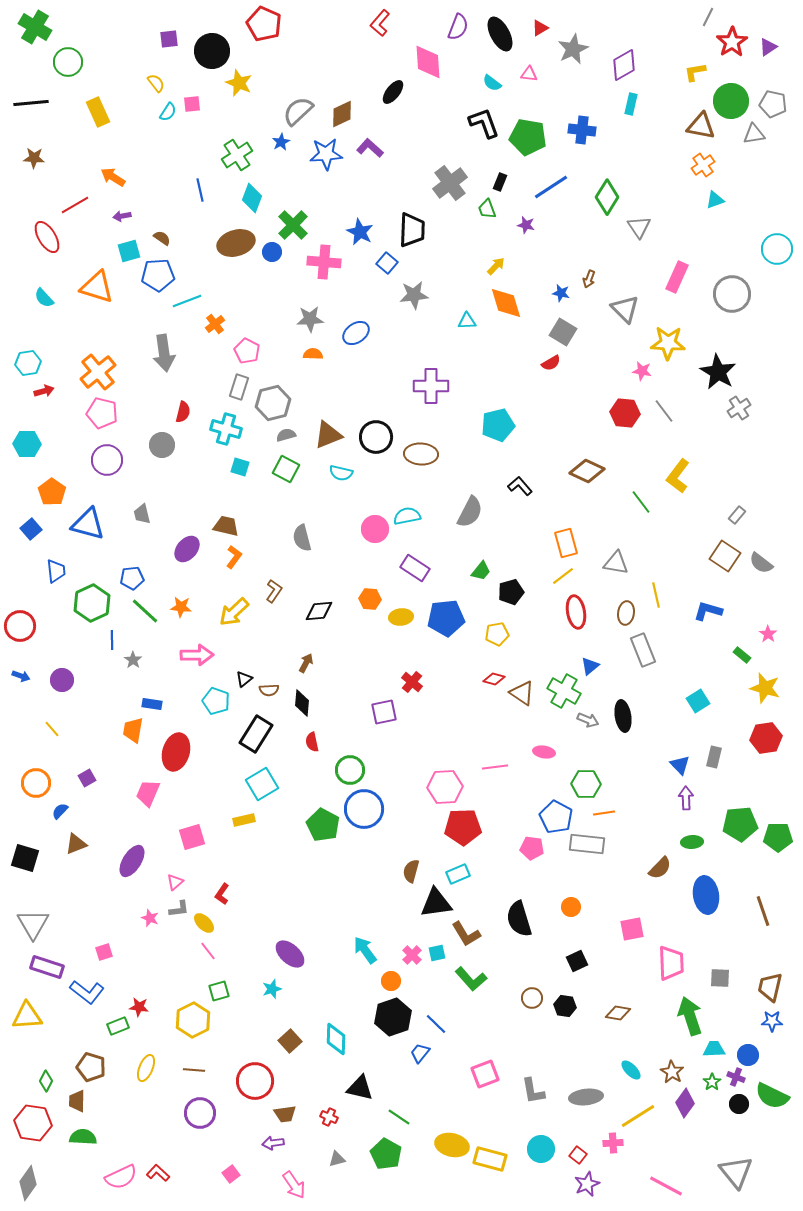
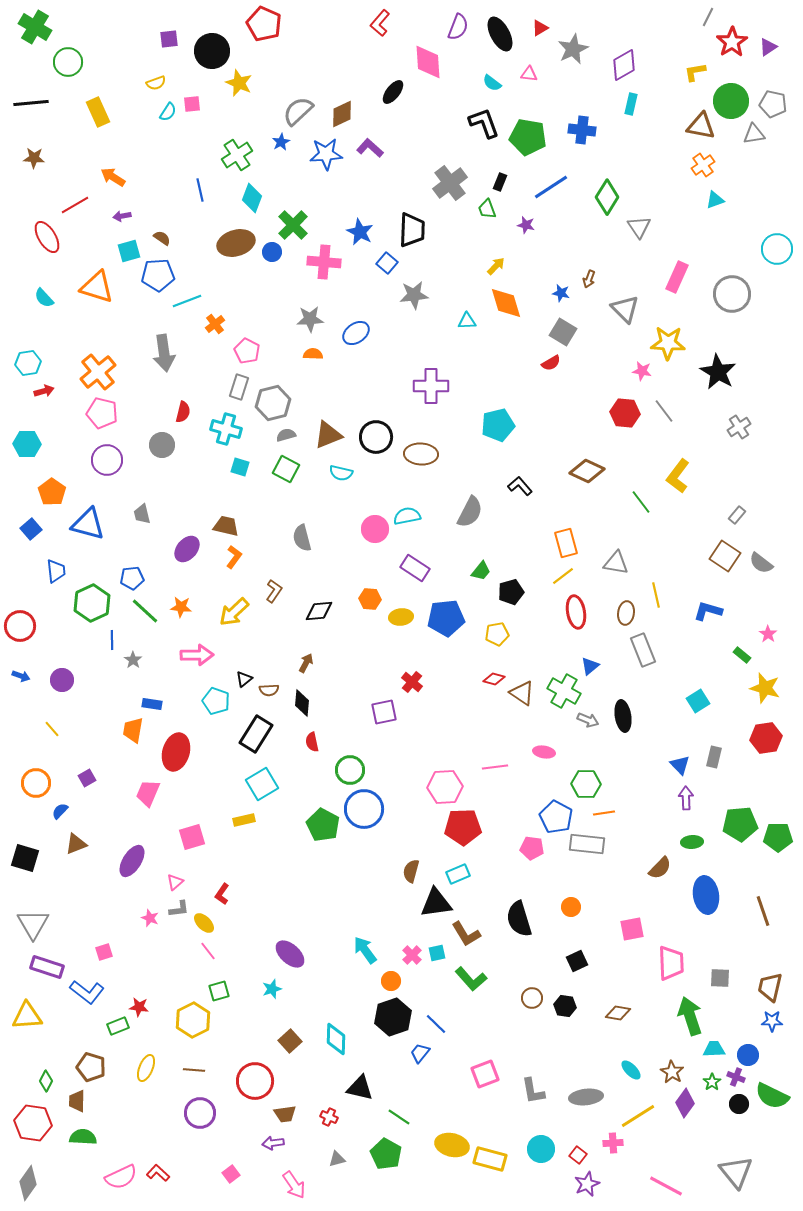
yellow semicircle at (156, 83): rotated 108 degrees clockwise
gray cross at (739, 408): moved 19 px down
